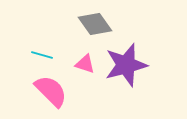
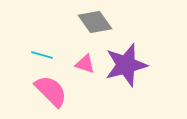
gray diamond: moved 2 px up
